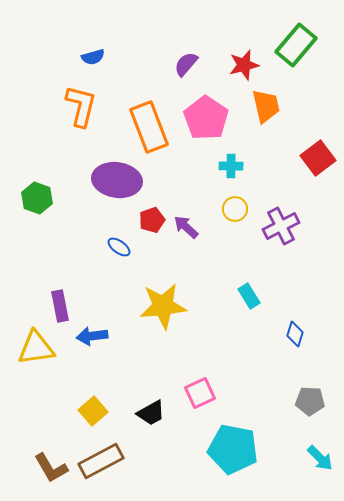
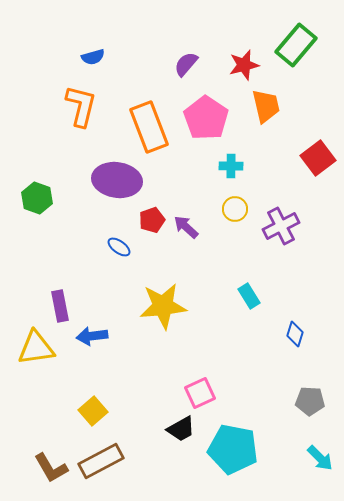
black trapezoid: moved 30 px right, 16 px down
